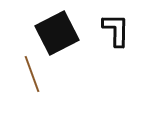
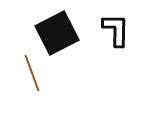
brown line: moved 1 px up
